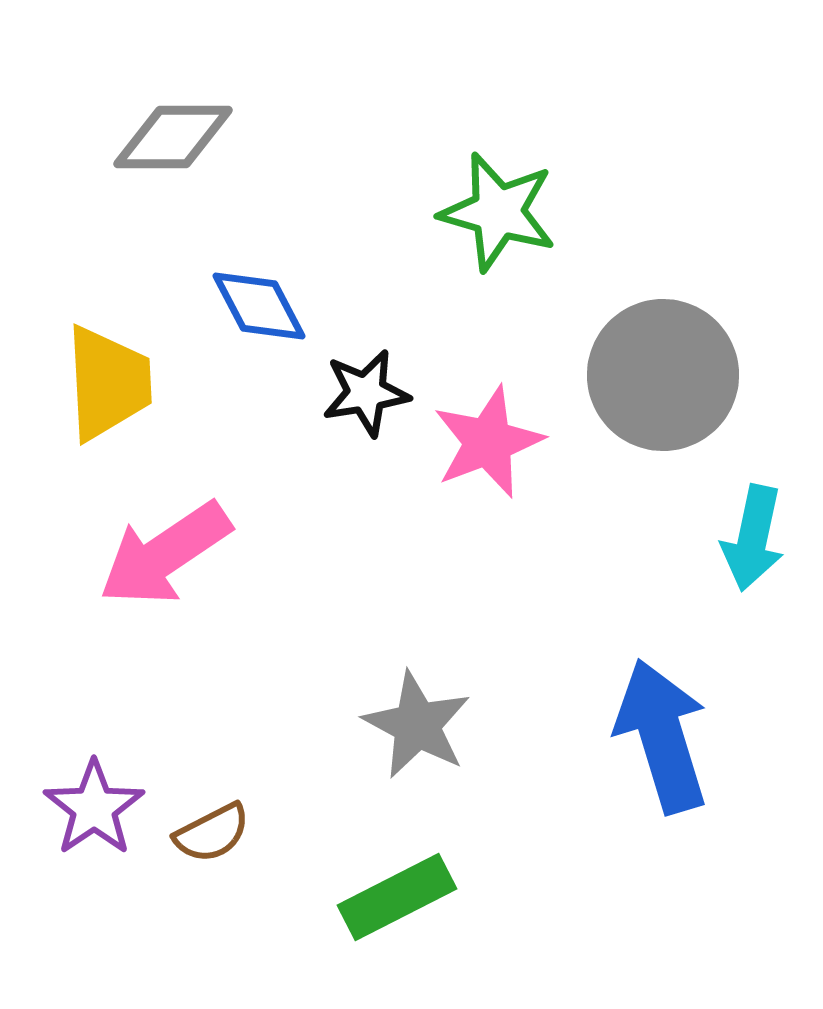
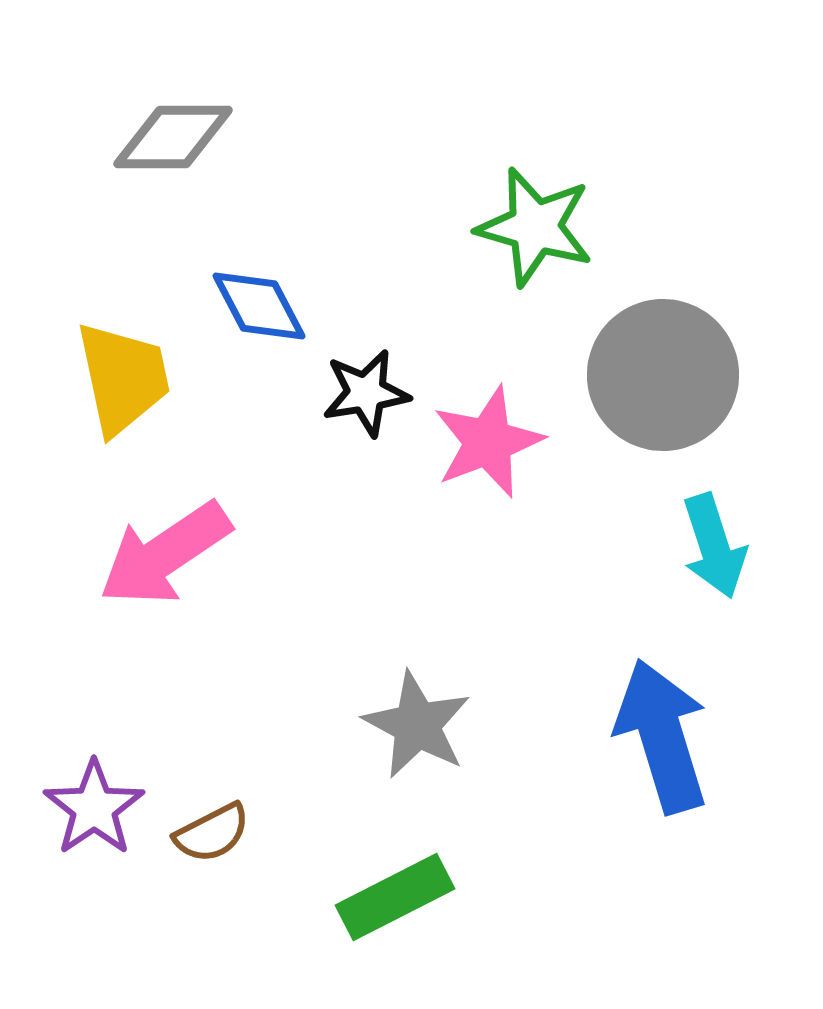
green star: moved 37 px right, 15 px down
yellow trapezoid: moved 15 px right, 5 px up; rotated 9 degrees counterclockwise
cyan arrow: moved 39 px left, 8 px down; rotated 30 degrees counterclockwise
green rectangle: moved 2 px left
